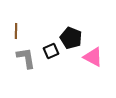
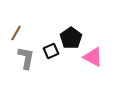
brown line: moved 2 px down; rotated 28 degrees clockwise
black pentagon: rotated 15 degrees clockwise
gray L-shape: rotated 20 degrees clockwise
